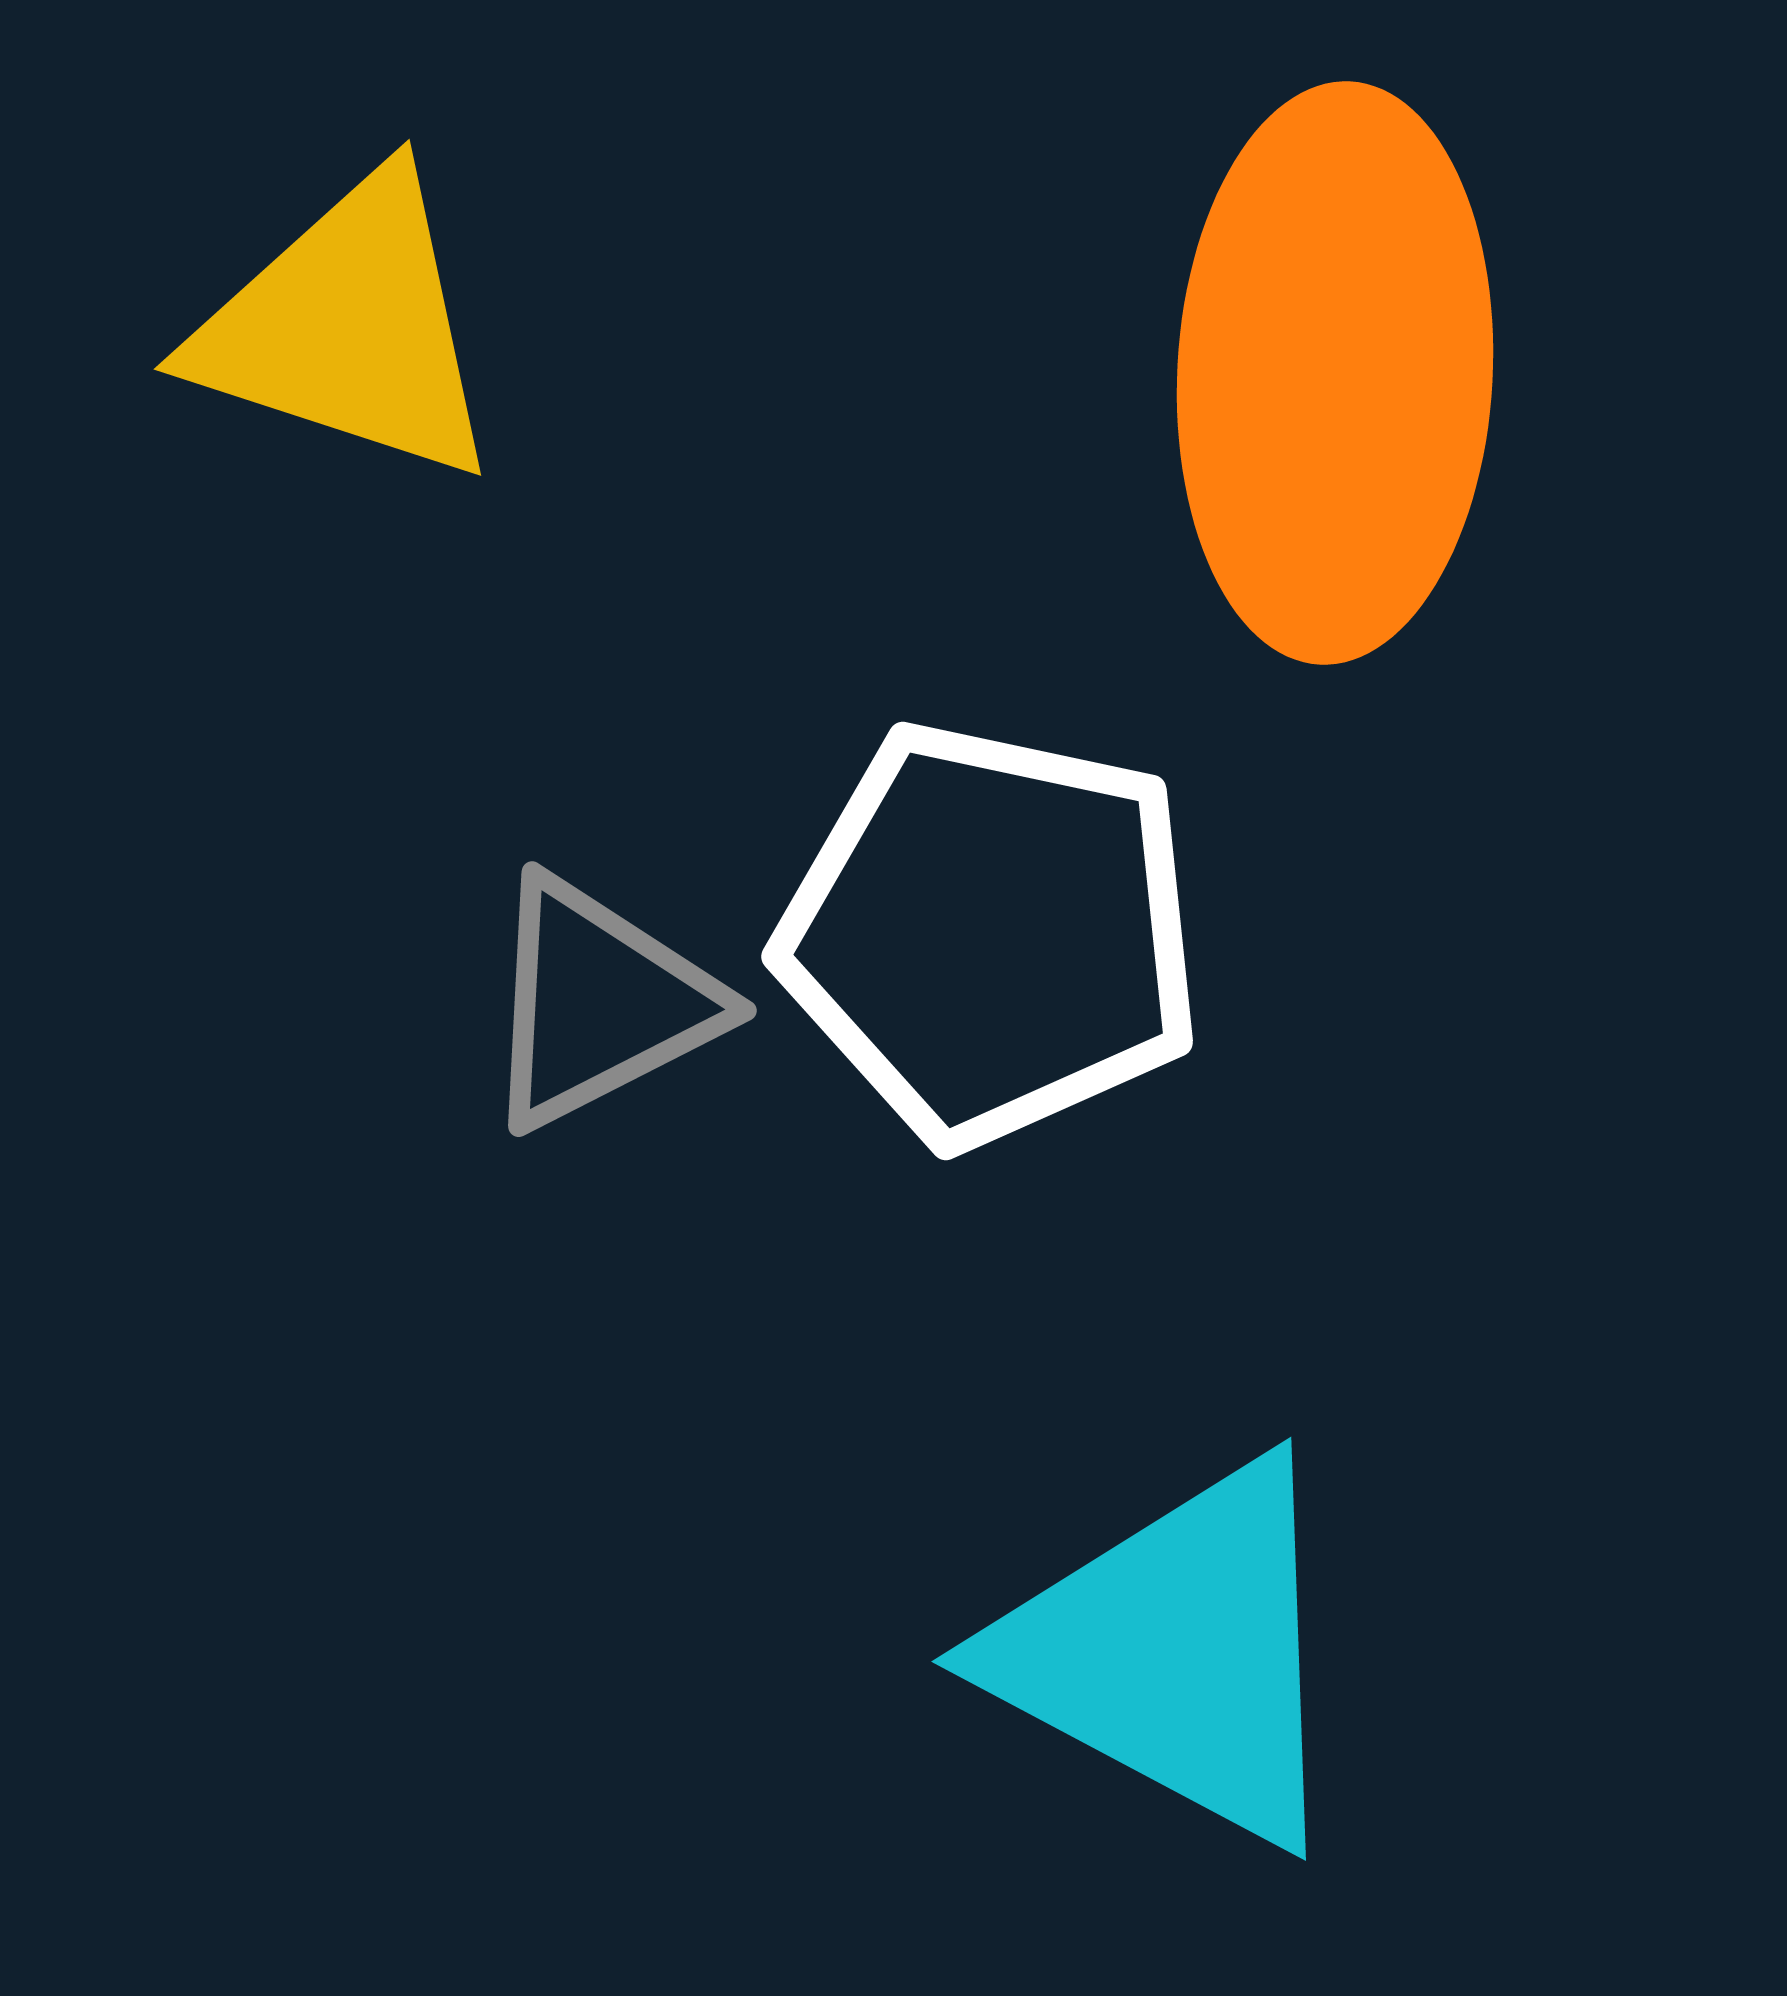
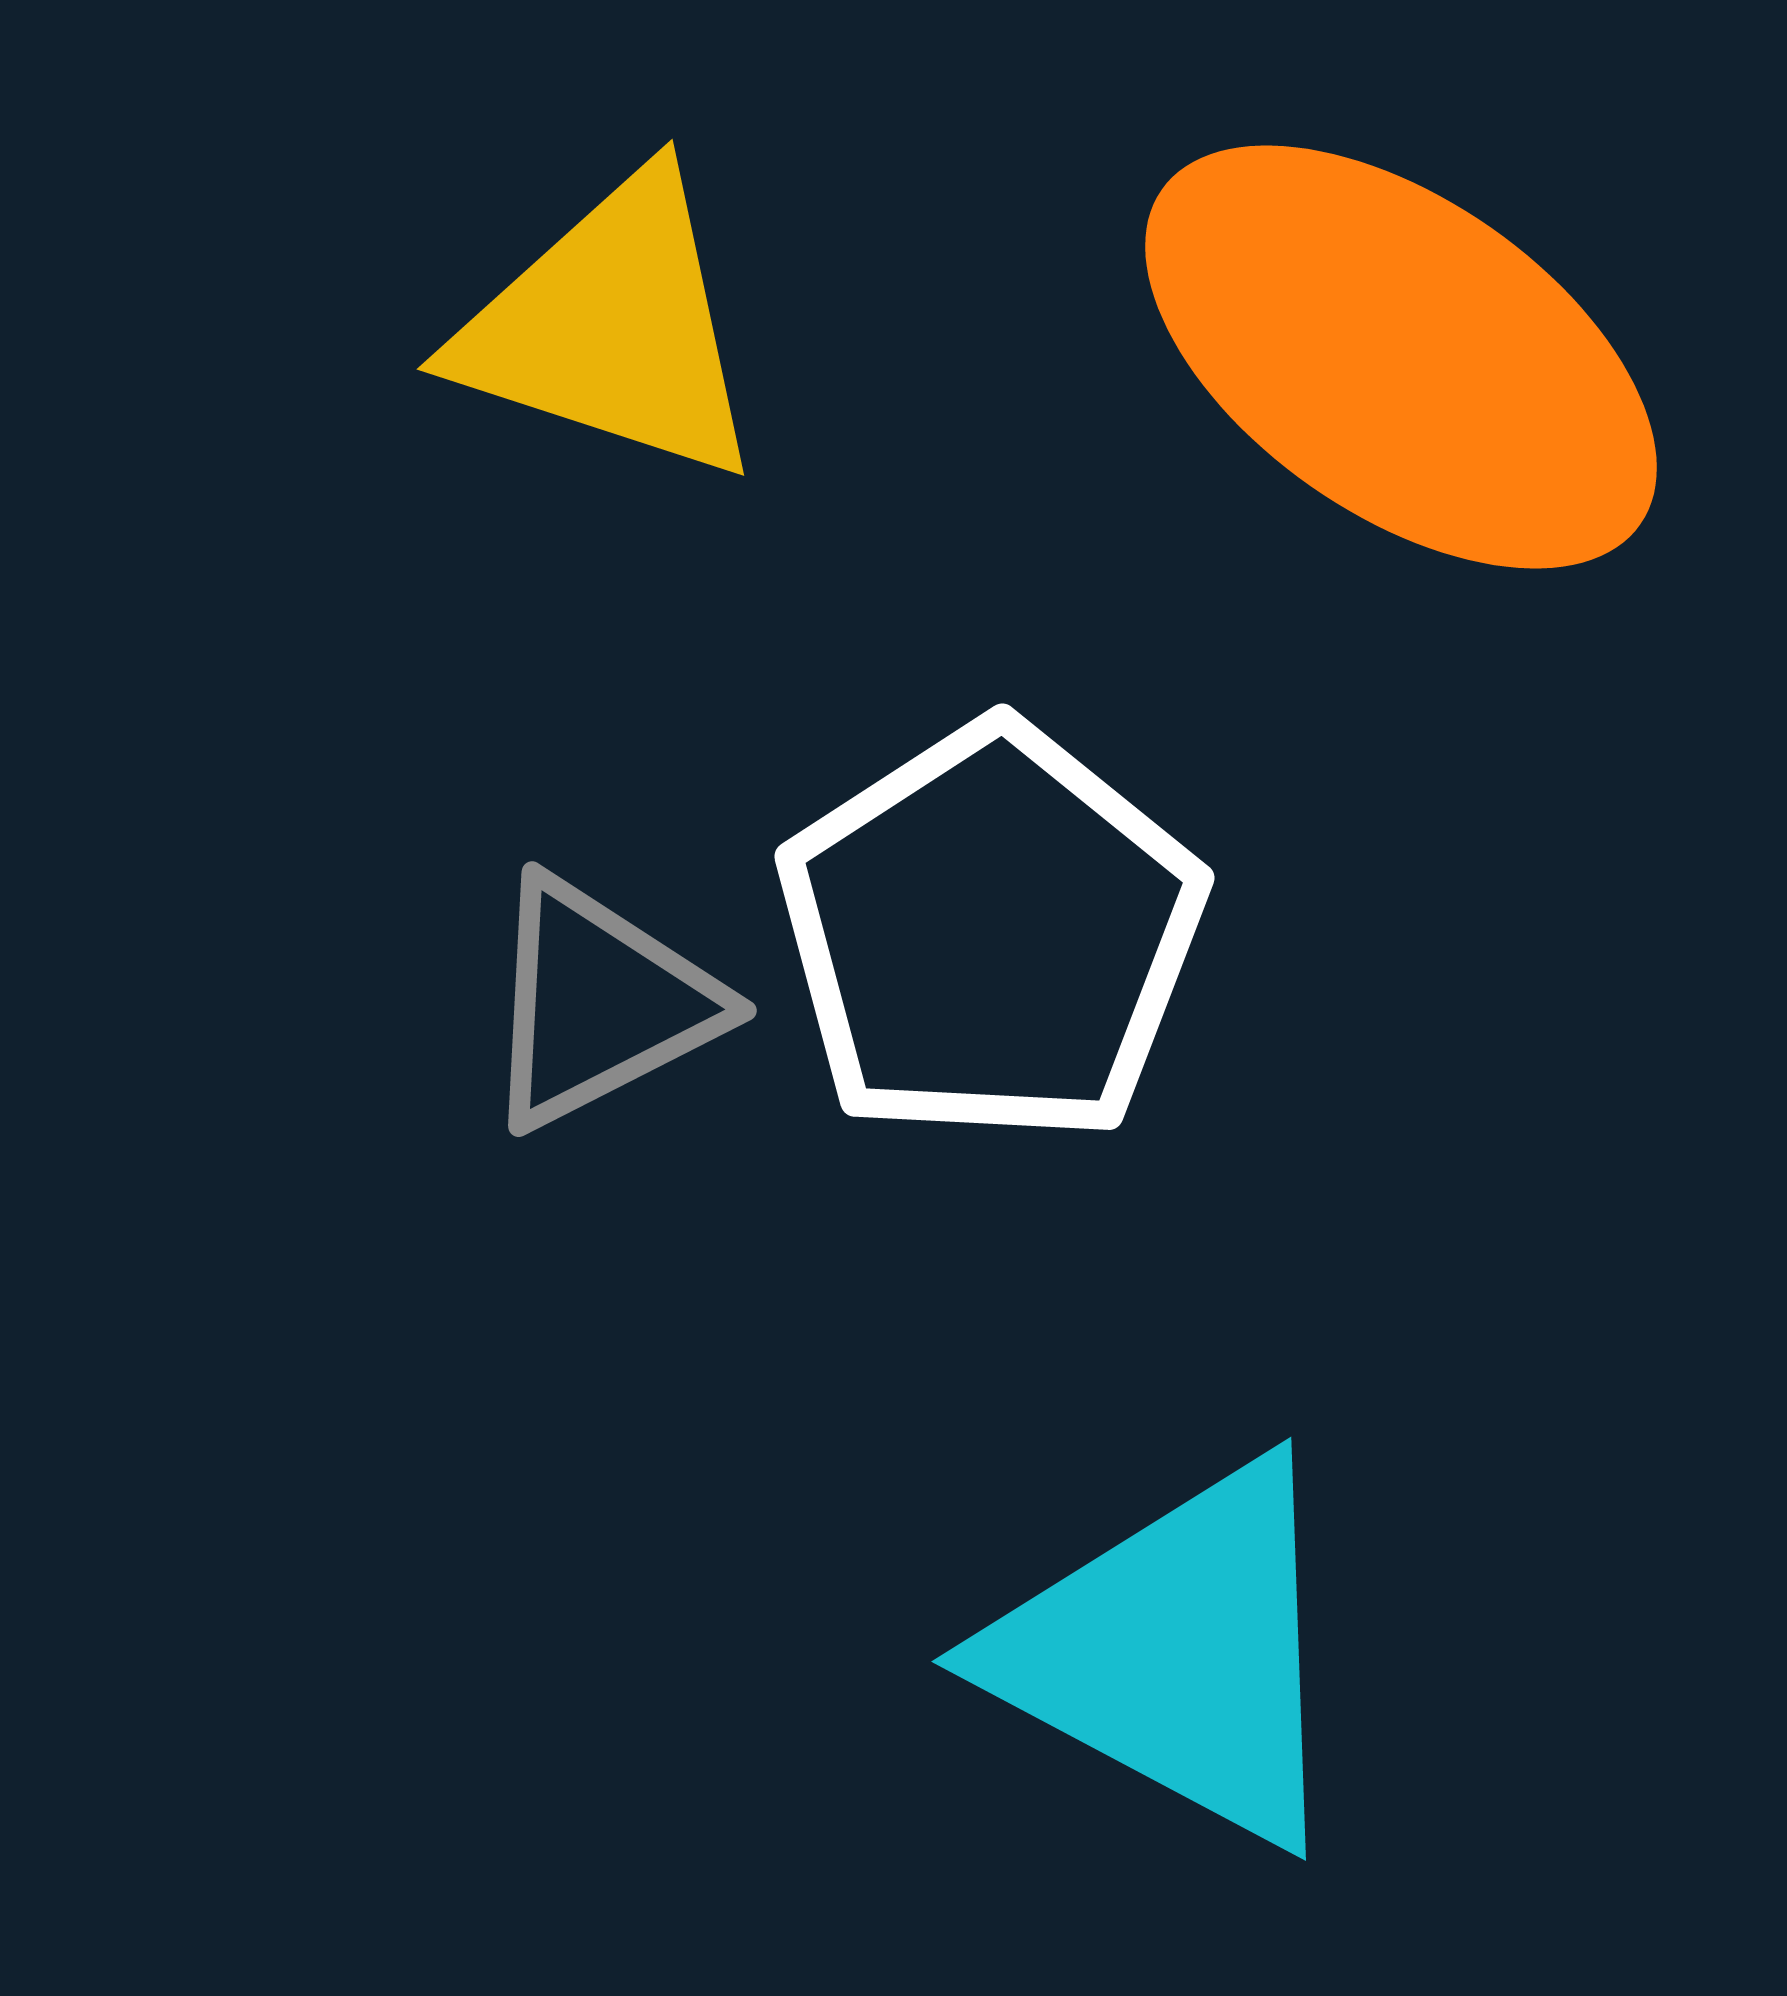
yellow triangle: moved 263 px right
orange ellipse: moved 66 px right, 16 px up; rotated 58 degrees counterclockwise
white pentagon: rotated 27 degrees clockwise
